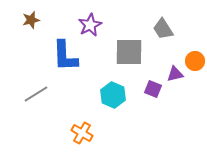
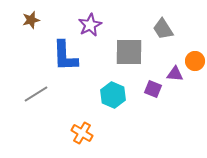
purple triangle: rotated 18 degrees clockwise
